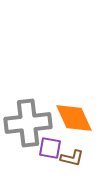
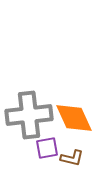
gray cross: moved 1 px right, 8 px up
purple square: moved 3 px left; rotated 20 degrees counterclockwise
